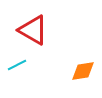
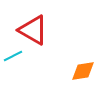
cyan line: moved 4 px left, 9 px up
